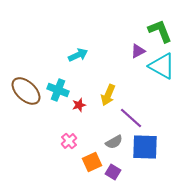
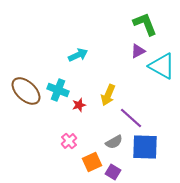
green L-shape: moved 15 px left, 7 px up
